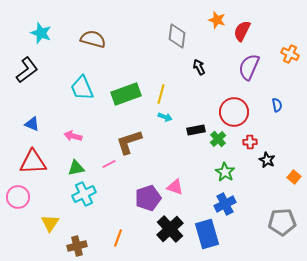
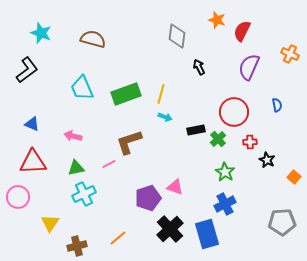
orange line: rotated 30 degrees clockwise
